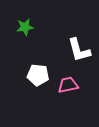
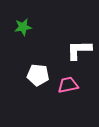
green star: moved 2 px left
white L-shape: rotated 104 degrees clockwise
